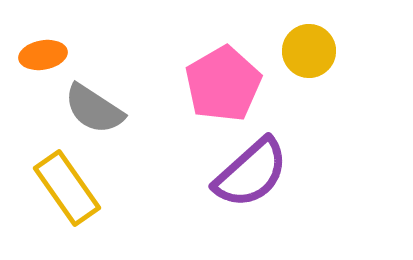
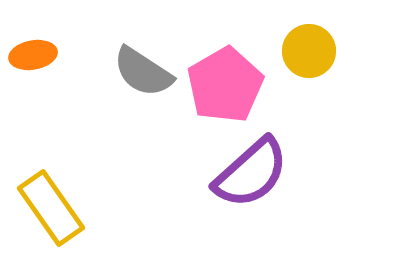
orange ellipse: moved 10 px left
pink pentagon: moved 2 px right, 1 px down
gray semicircle: moved 49 px right, 37 px up
yellow rectangle: moved 16 px left, 20 px down
